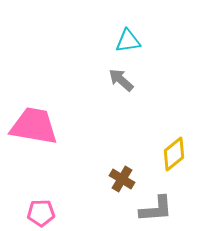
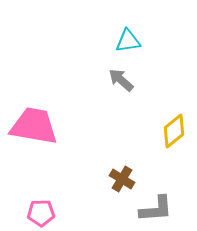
yellow diamond: moved 23 px up
